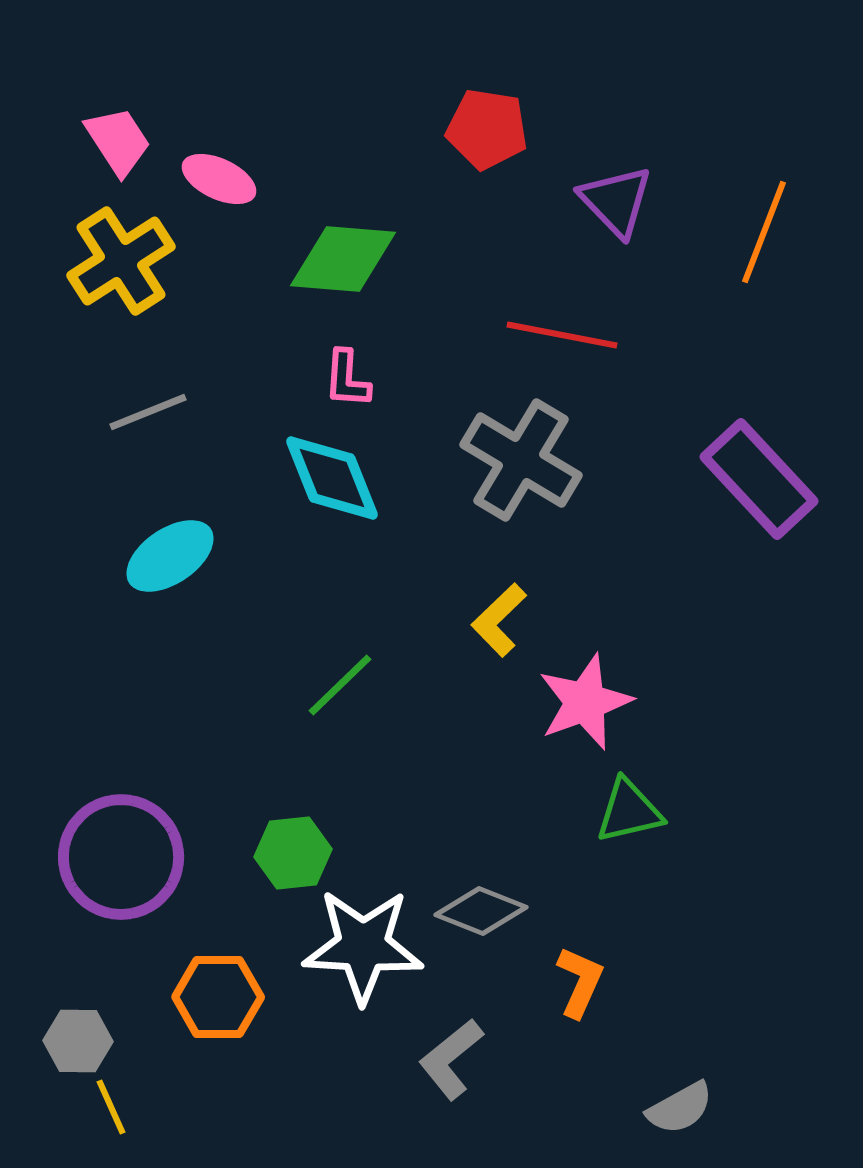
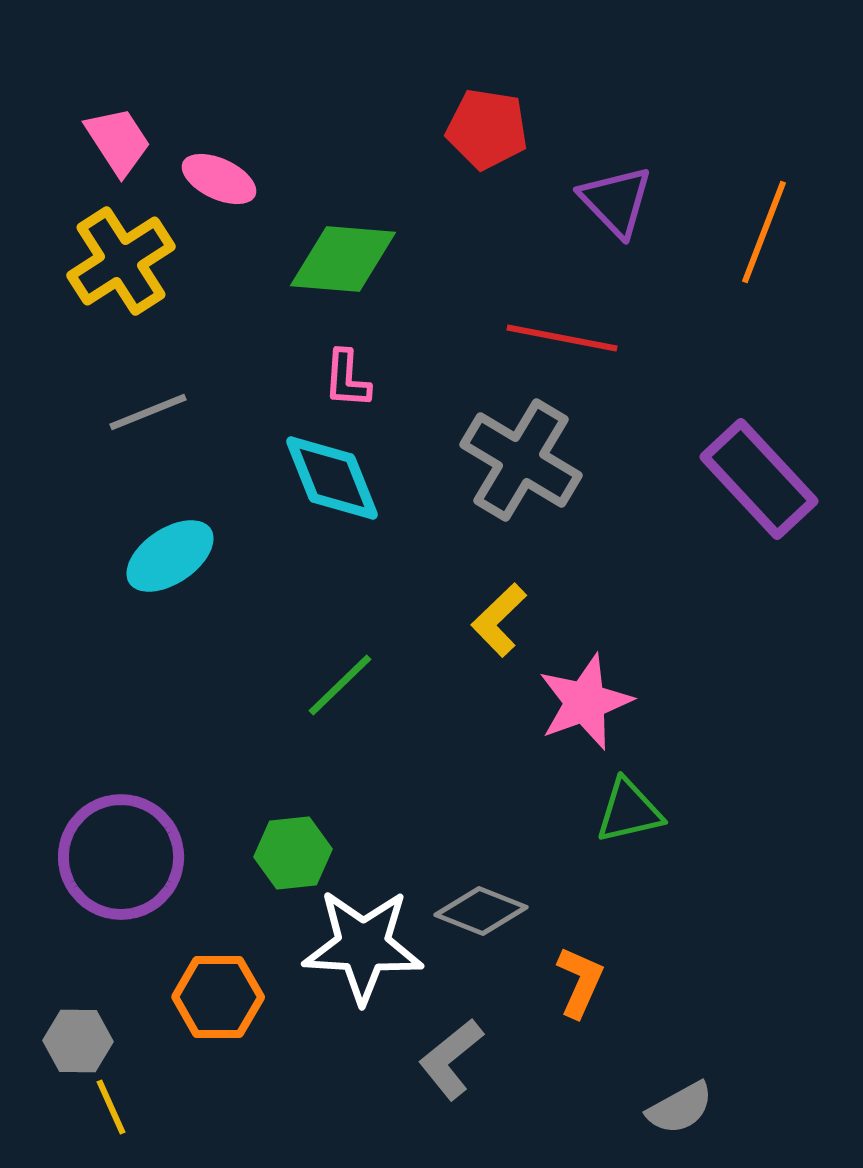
red line: moved 3 px down
